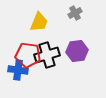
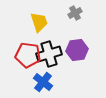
yellow trapezoid: rotated 40 degrees counterclockwise
purple hexagon: moved 1 px up
black cross: moved 2 px right, 1 px up
blue cross: moved 25 px right, 12 px down; rotated 30 degrees clockwise
